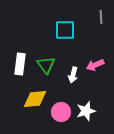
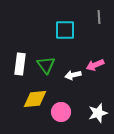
gray line: moved 2 px left
white arrow: rotated 63 degrees clockwise
white star: moved 12 px right, 2 px down
